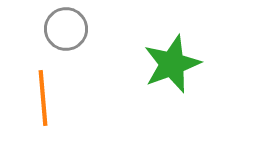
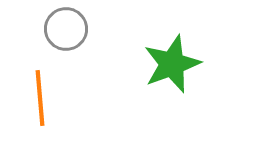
orange line: moved 3 px left
